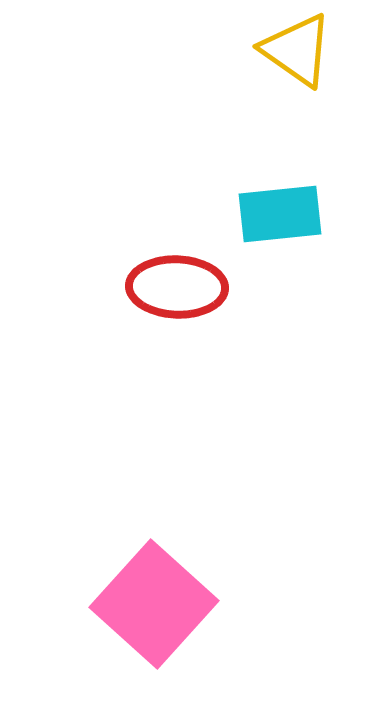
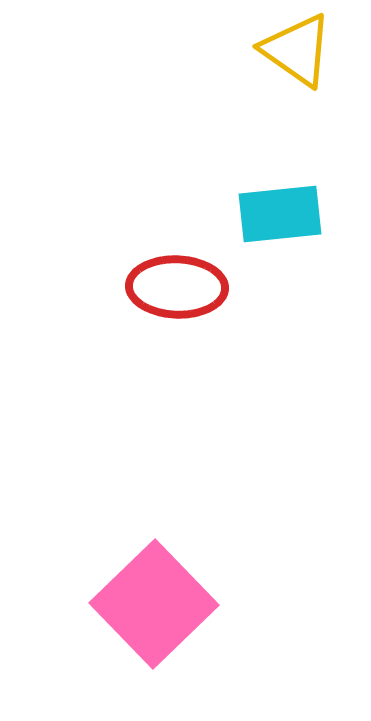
pink square: rotated 4 degrees clockwise
